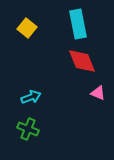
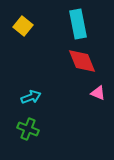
yellow square: moved 4 px left, 2 px up
